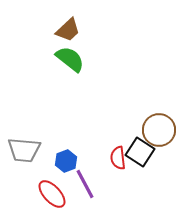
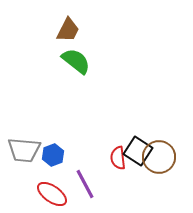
brown trapezoid: rotated 20 degrees counterclockwise
green semicircle: moved 6 px right, 2 px down
brown circle: moved 27 px down
black square: moved 2 px left, 1 px up
blue hexagon: moved 13 px left, 6 px up
red ellipse: rotated 12 degrees counterclockwise
